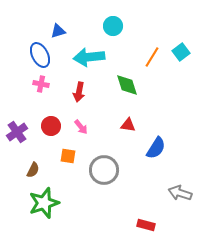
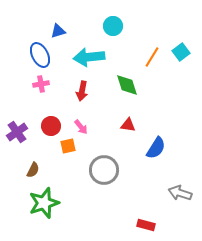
pink cross: rotated 21 degrees counterclockwise
red arrow: moved 3 px right, 1 px up
orange square: moved 10 px up; rotated 21 degrees counterclockwise
